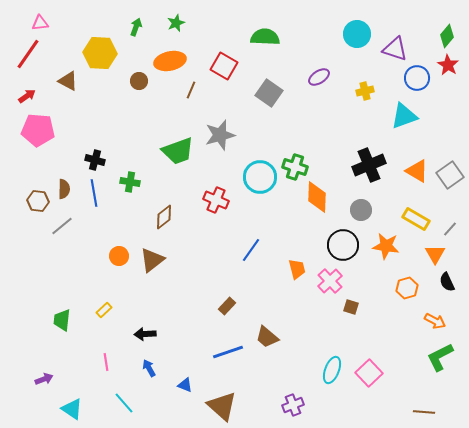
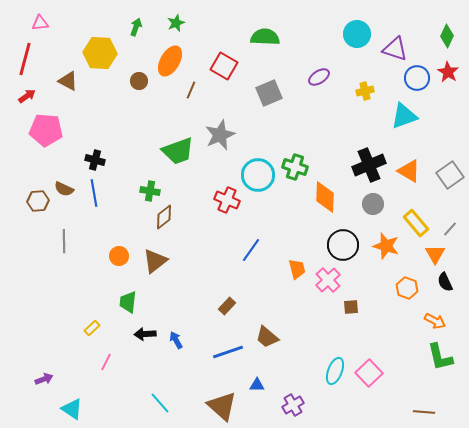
green diamond at (447, 36): rotated 15 degrees counterclockwise
red line at (28, 54): moved 3 px left, 5 px down; rotated 20 degrees counterclockwise
orange ellipse at (170, 61): rotated 48 degrees counterclockwise
red star at (448, 65): moved 7 px down
gray square at (269, 93): rotated 32 degrees clockwise
pink pentagon at (38, 130): moved 8 px right
gray star at (220, 135): rotated 8 degrees counterclockwise
orange triangle at (417, 171): moved 8 px left
cyan circle at (260, 177): moved 2 px left, 2 px up
green cross at (130, 182): moved 20 px right, 9 px down
brown semicircle at (64, 189): rotated 114 degrees clockwise
orange diamond at (317, 197): moved 8 px right
red cross at (216, 200): moved 11 px right
brown hexagon at (38, 201): rotated 10 degrees counterclockwise
gray circle at (361, 210): moved 12 px right, 6 px up
yellow rectangle at (416, 219): moved 4 px down; rotated 20 degrees clockwise
gray line at (62, 226): moved 2 px right, 15 px down; rotated 50 degrees counterclockwise
orange star at (386, 246): rotated 8 degrees clockwise
brown triangle at (152, 260): moved 3 px right, 1 px down
pink cross at (330, 281): moved 2 px left, 1 px up
black semicircle at (447, 282): moved 2 px left
orange hexagon at (407, 288): rotated 25 degrees counterclockwise
brown square at (351, 307): rotated 21 degrees counterclockwise
yellow rectangle at (104, 310): moved 12 px left, 18 px down
green trapezoid at (62, 320): moved 66 px right, 18 px up
green L-shape at (440, 357): rotated 76 degrees counterclockwise
pink line at (106, 362): rotated 36 degrees clockwise
blue arrow at (149, 368): moved 27 px right, 28 px up
cyan ellipse at (332, 370): moved 3 px right, 1 px down
blue triangle at (185, 385): moved 72 px right; rotated 21 degrees counterclockwise
cyan line at (124, 403): moved 36 px right
purple cross at (293, 405): rotated 10 degrees counterclockwise
